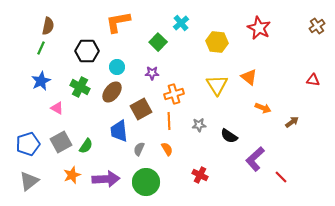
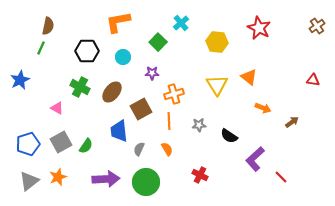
cyan circle: moved 6 px right, 10 px up
blue star: moved 21 px left, 1 px up
orange star: moved 14 px left, 2 px down
